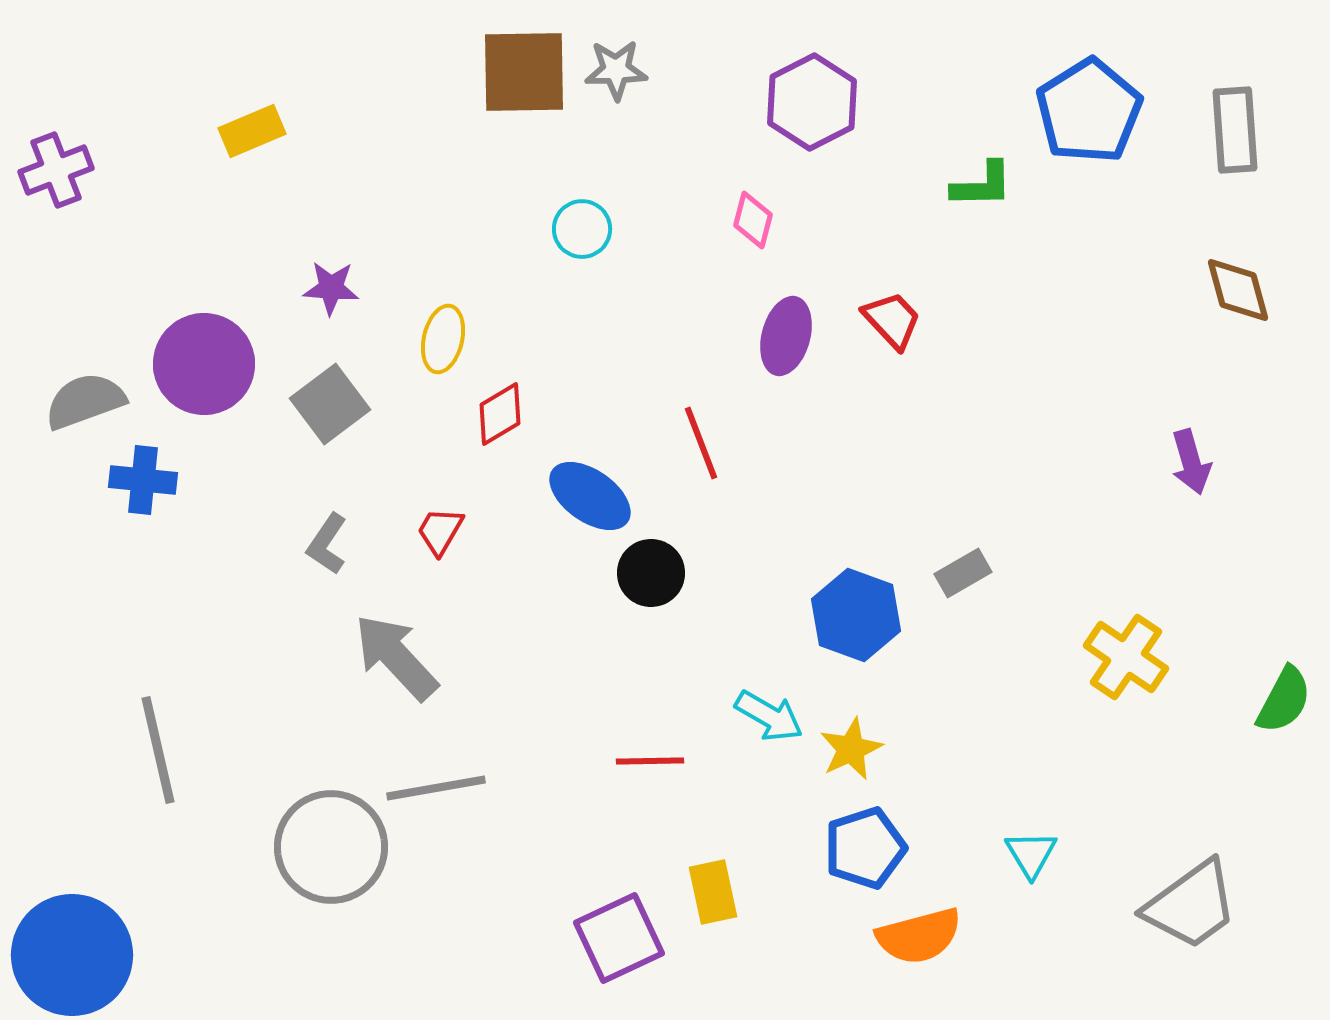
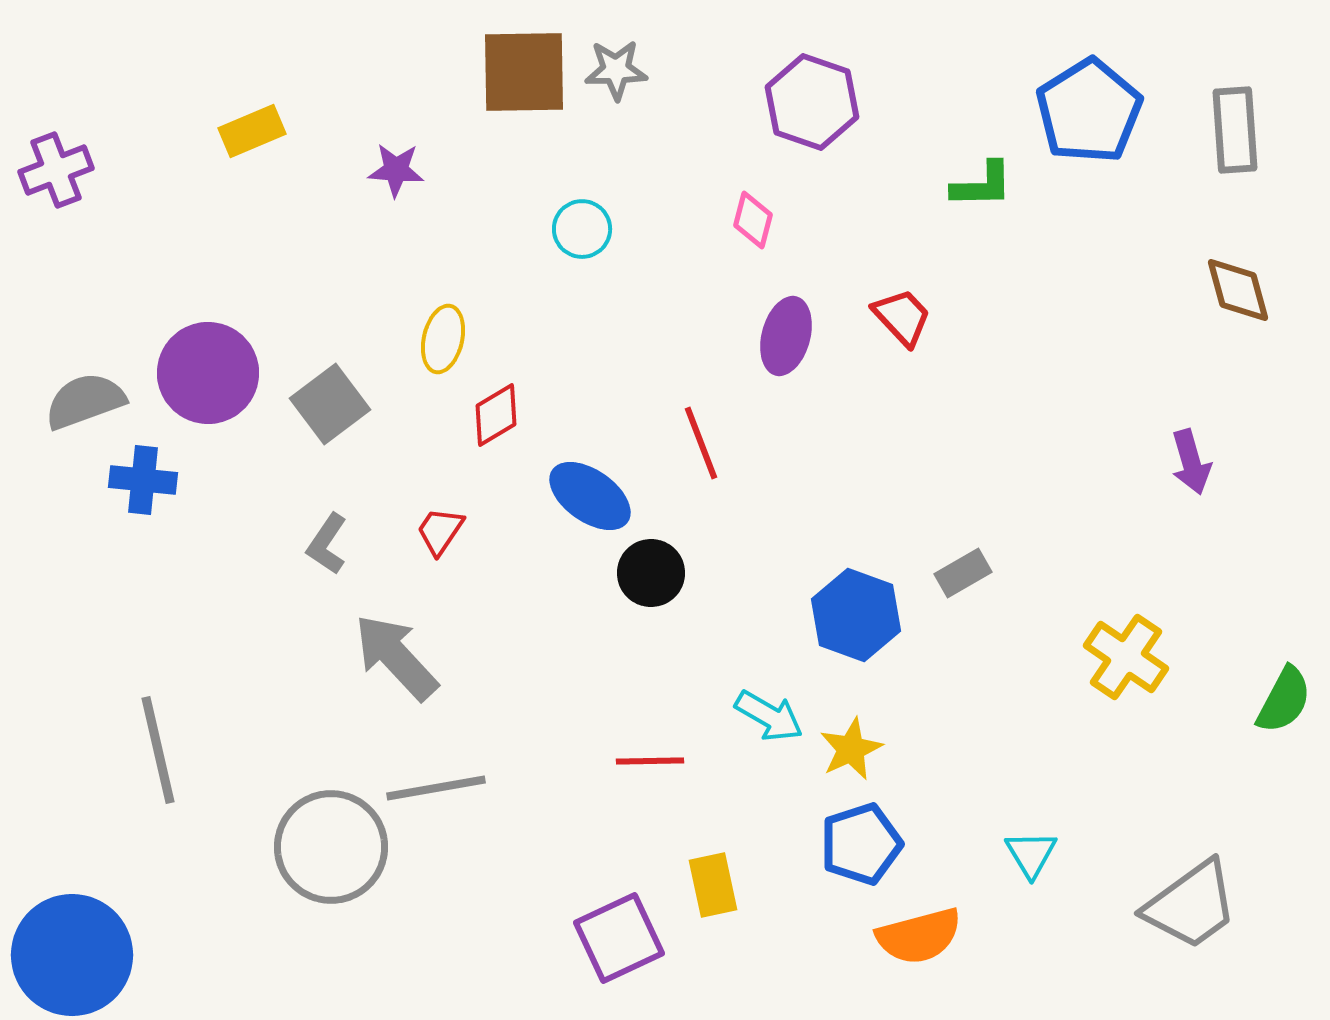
purple hexagon at (812, 102): rotated 14 degrees counterclockwise
purple star at (331, 288): moved 65 px right, 118 px up
red trapezoid at (892, 320): moved 10 px right, 3 px up
purple circle at (204, 364): moved 4 px right, 9 px down
red diamond at (500, 414): moved 4 px left, 1 px down
red trapezoid at (440, 531): rotated 4 degrees clockwise
blue pentagon at (865, 848): moved 4 px left, 4 px up
yellow rectangle at (713, 892): moved 7 px up
